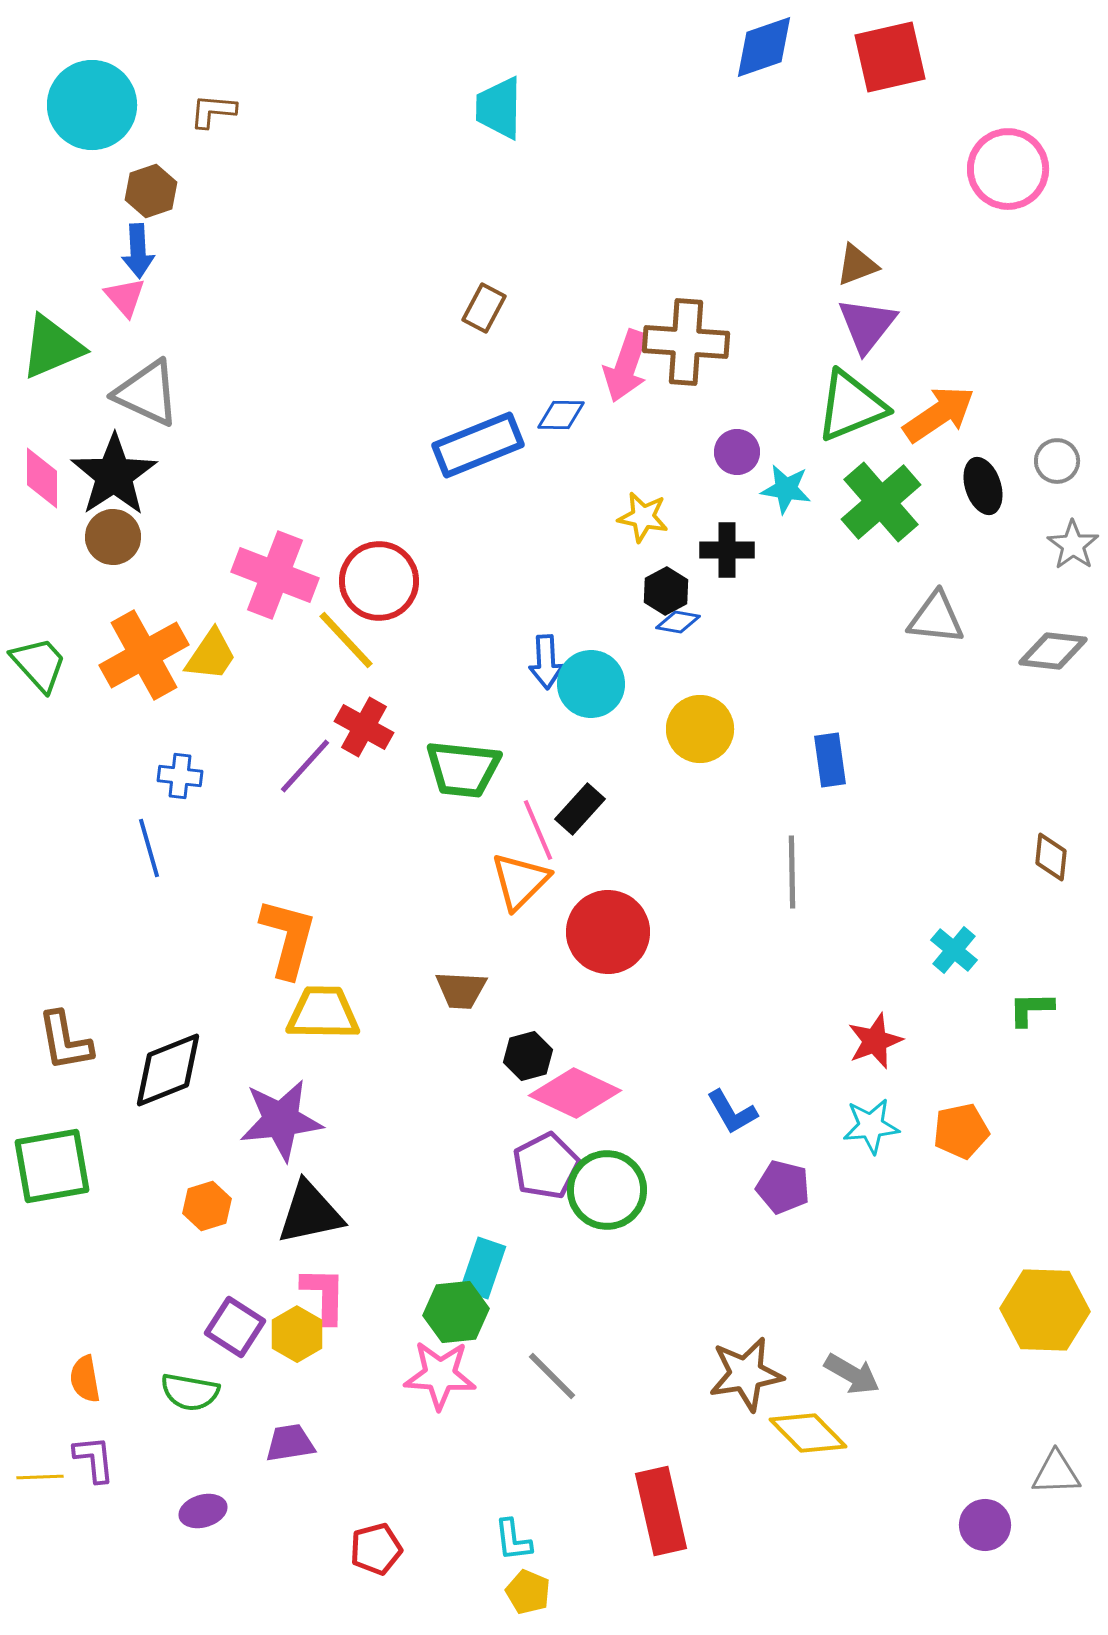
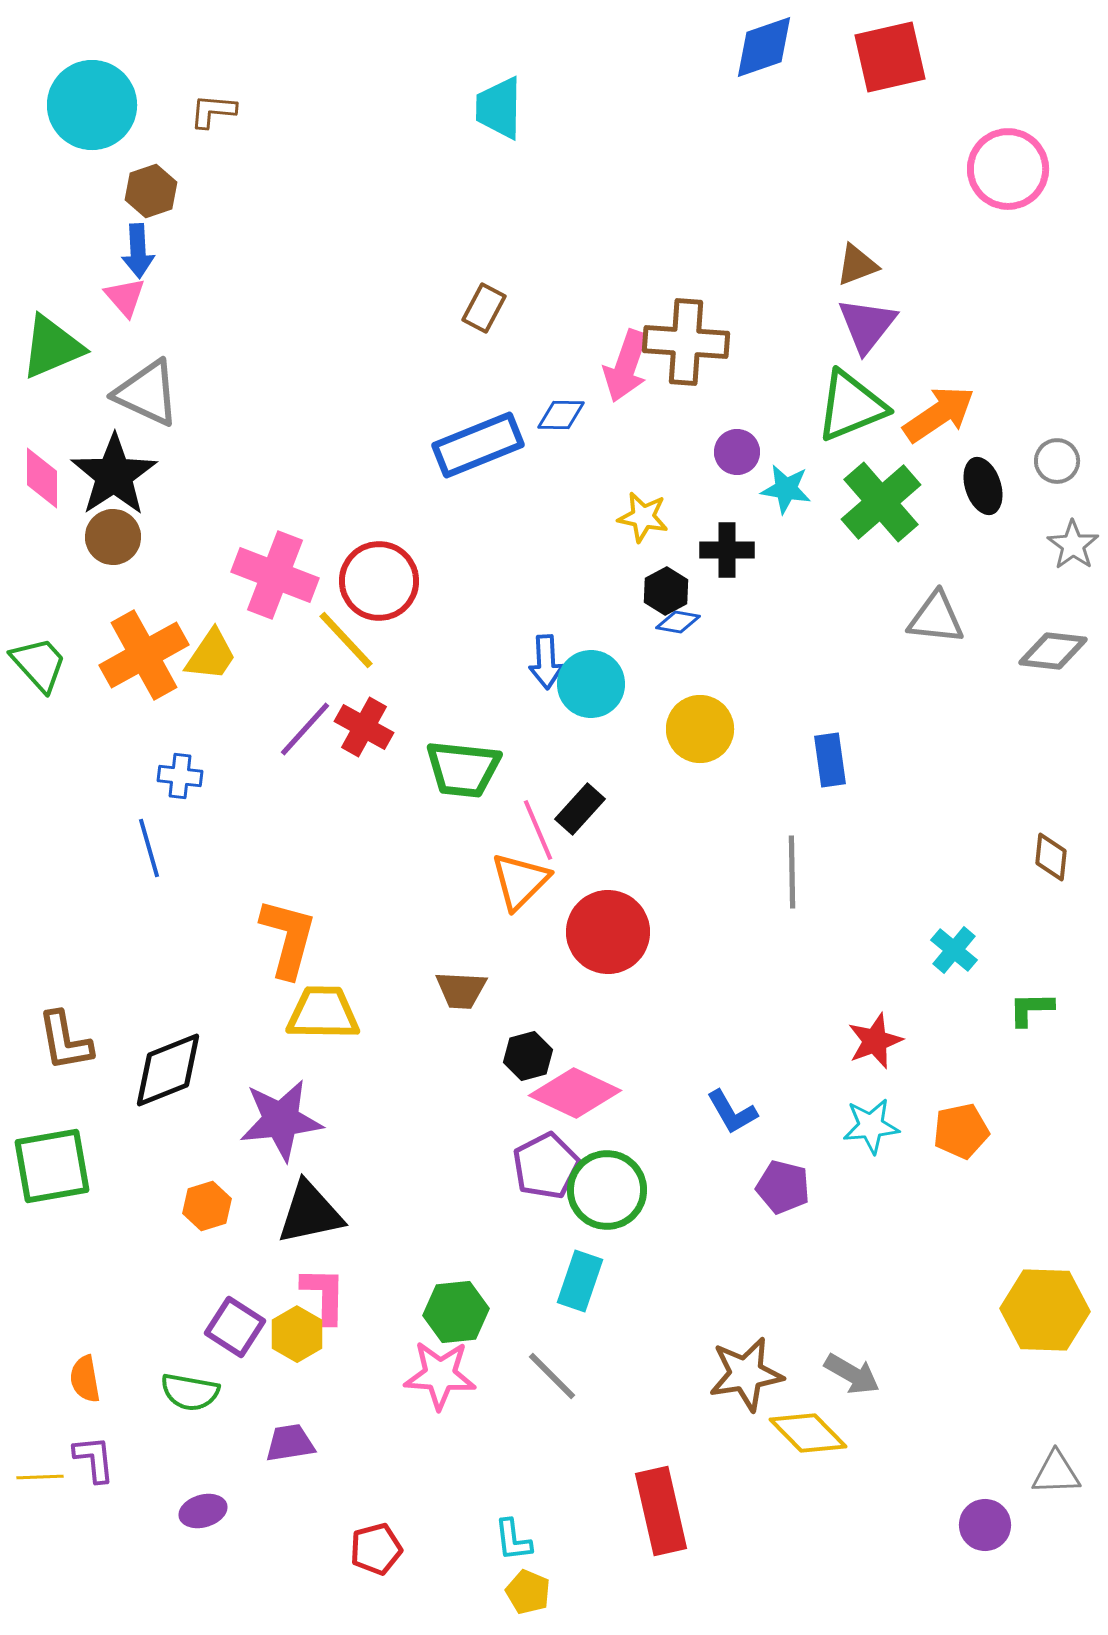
purple line at (305, 766): moved 37 px up
cyan rectangle at (483, 1268): moved 97 px right, 13 px down
